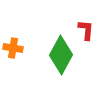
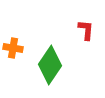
green diamond: moved 11 px left, 10 px down; rotated 6 degrees clockwise
